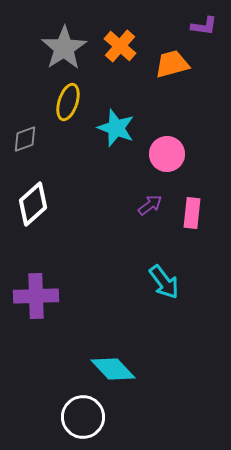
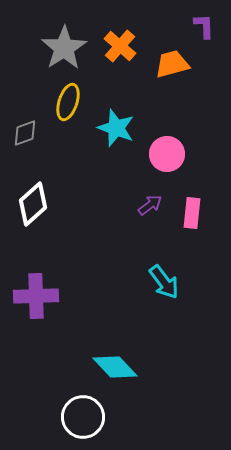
purple L-shape: rotated 100 degrees counterclockwise
gray diamond: moved 6 px up
cyan diamond: moved 2 px right, 2 px up
